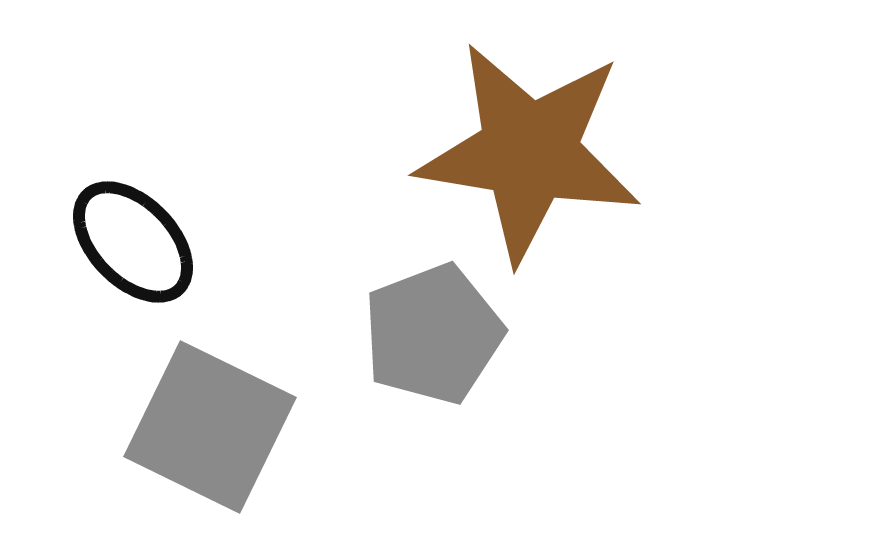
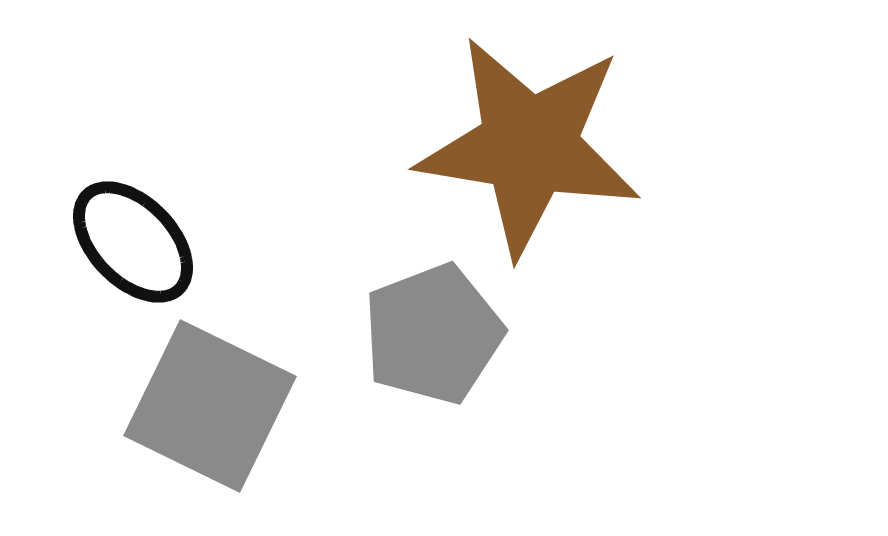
brown star: moved 6 px up
gray square: moved 21 px up
